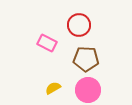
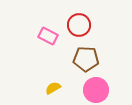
pink rectangle: moved 1 px right, 7 px up
pink circle: moved 8 px right
